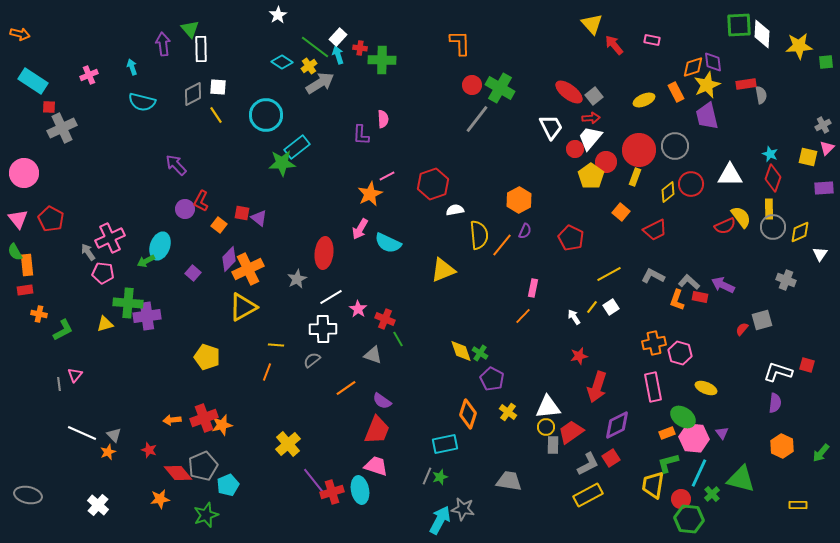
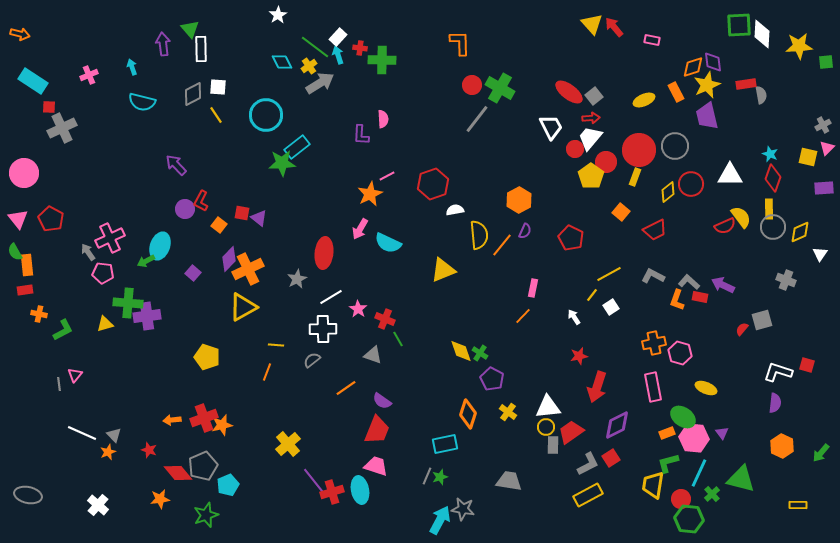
red arrow at (614, 45): moved 18 px up
cyan diamond at (282, 62): rotated 30 degrees clockwise
yellow line at (592, 307): moved 12 px up
